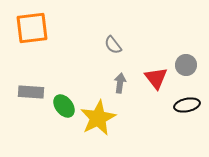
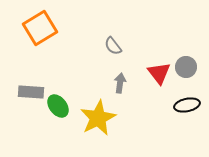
orange square: moved 8 px right; rotated 24 degrees counterclockwise
gray semicircle: moved 1 px down
gray circle: moved 2 px down
red triangle: moved 3 px right, 5 px up
green ellipse: moved 6 px left
